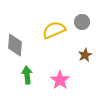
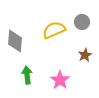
gray diamond: moved 4 px up
